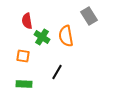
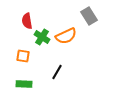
orange semicircle: rotated 105 degrees counterclockwise
